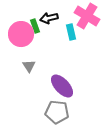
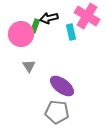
green rectangle: rotated 40 degrees clockwise
purple ellipse: rotated 10 degrees counterclockwise
